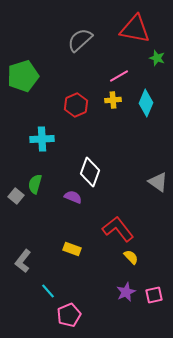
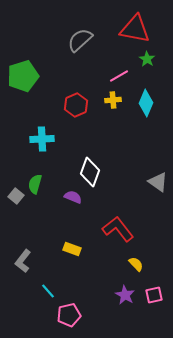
green star: moved 10 px left, 1 px down; rotated 14 degrees clockwise
yellow semicircle: moved 5 px right, 7 px down
purple star: moved 1 px left, 3 px down; rotated 18 degrees counterclockwise
pink pentagon: rotated 10 degrees clockwise
